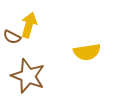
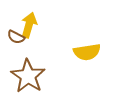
brown semicircle: moved 4 px right
brown star: rotated 12 degrees clockwise
